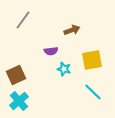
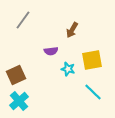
brown arrow: rotated 140 degrees clockwise
cyan star: moved 4 px right
